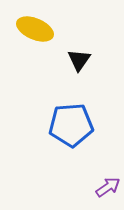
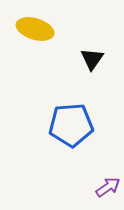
yellow ellipse: rotated 6 degrees counterclockwise
black triangle: moved 13 px right, 1 px up
